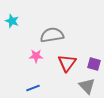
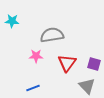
cyan star: rotated 16 degrees counterclockwise
